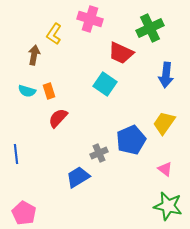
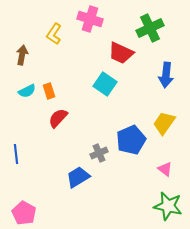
brown arrow: moved 12 px left
cyan semicircle: rotated 42 degrees counterclockwise
